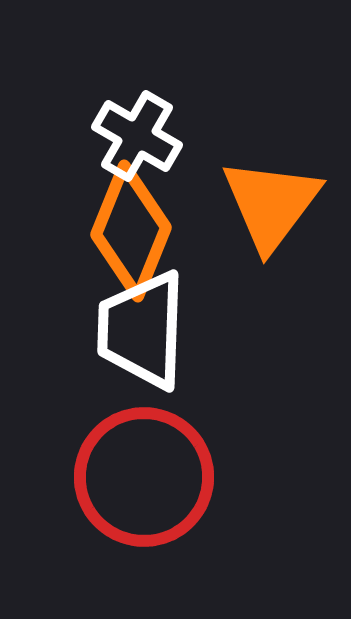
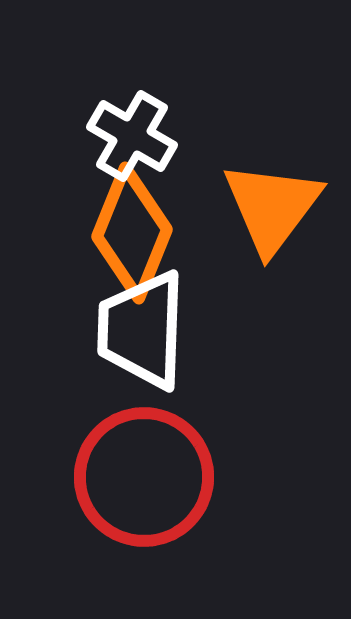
white cross: moved 5 px left
orange triangle: moved 1 px right, 3 px down
orange diamond: moved 1 px right, 2 px down
